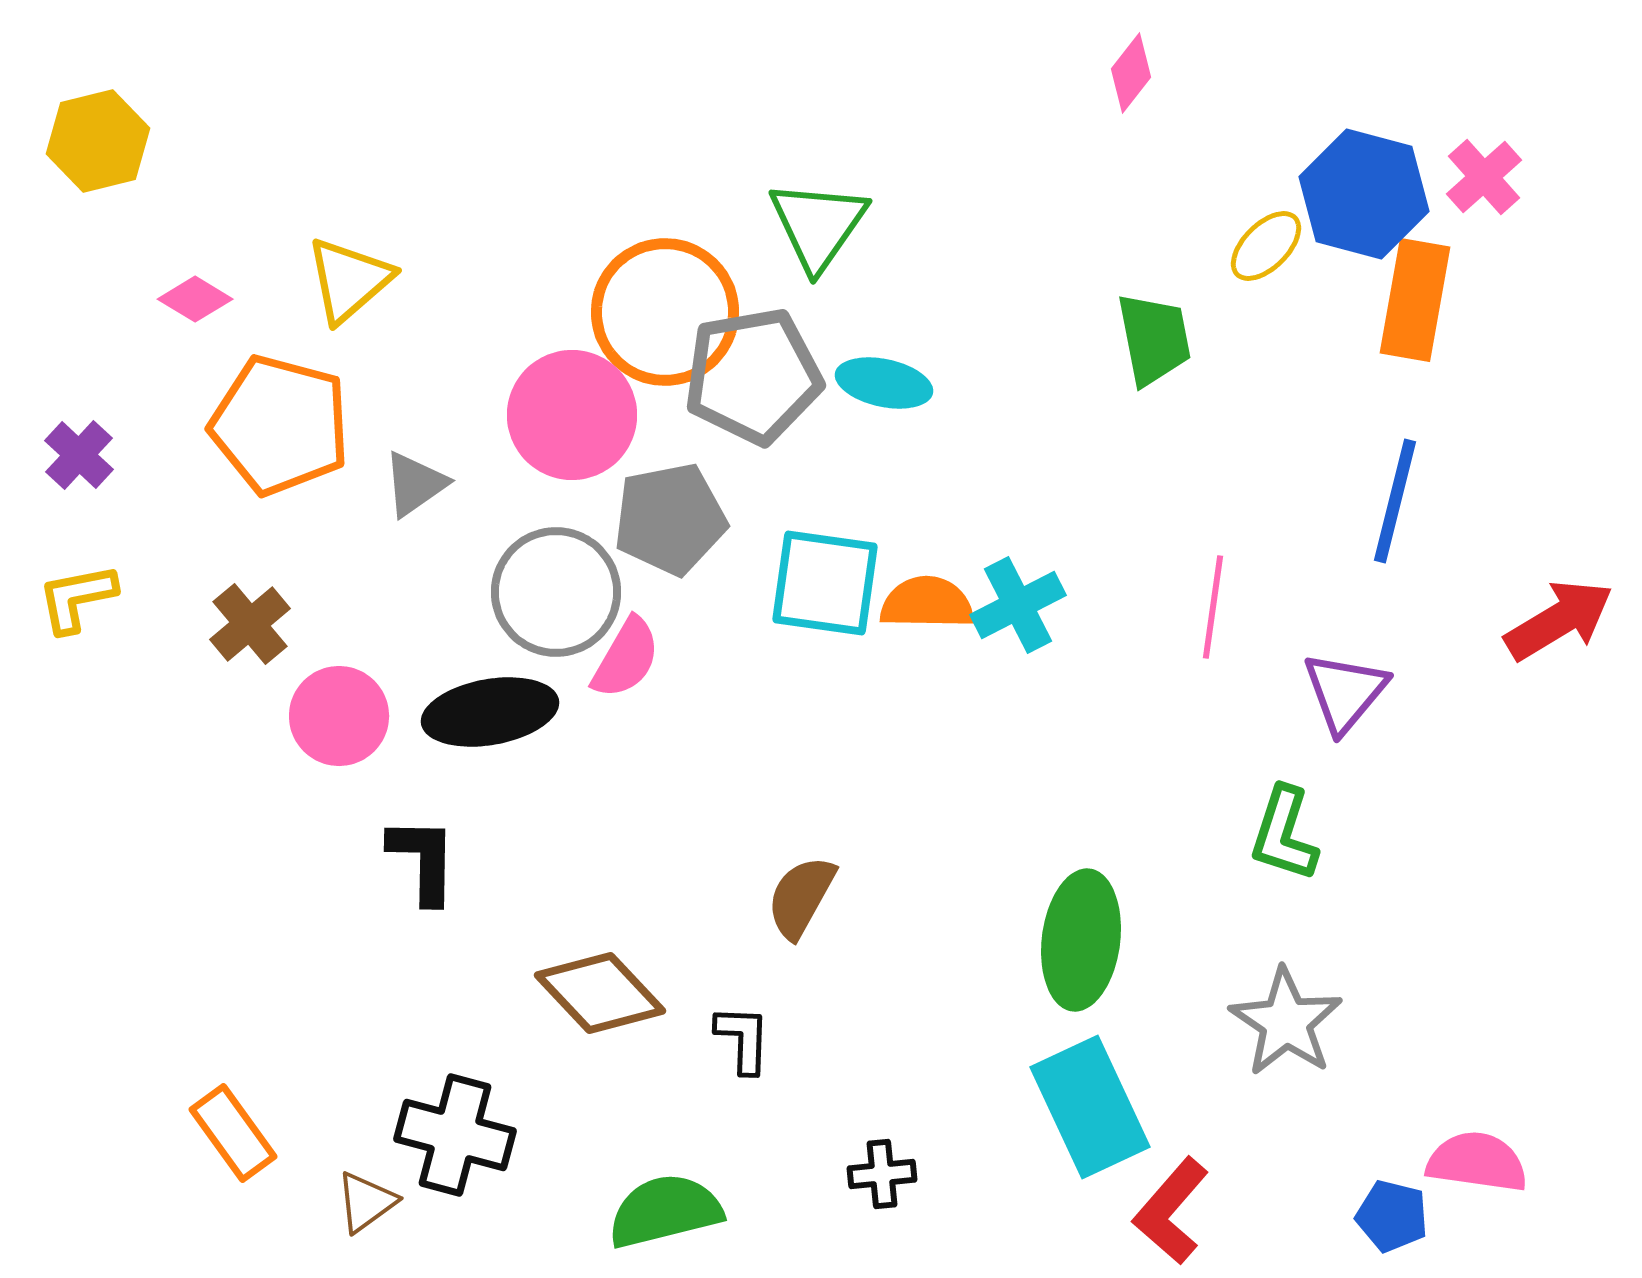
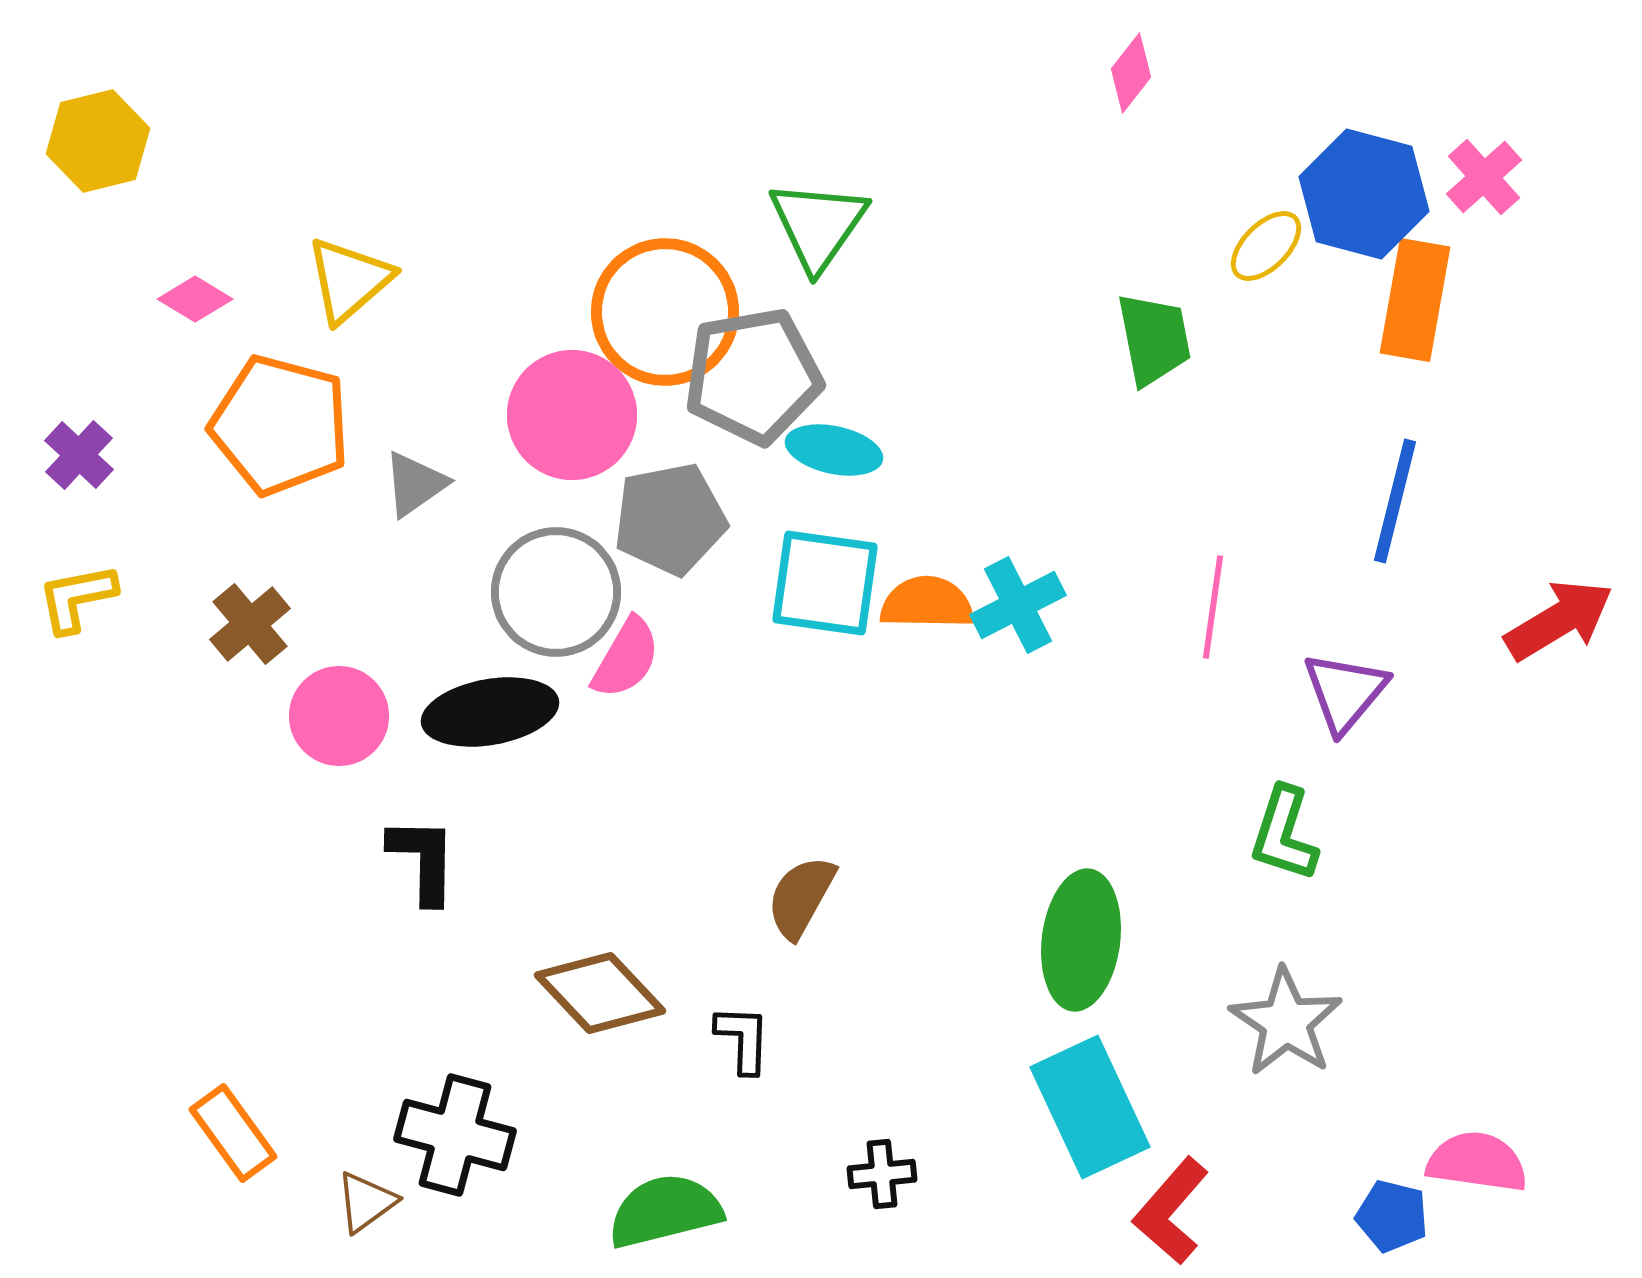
cyan ellipse at (884, 383): moved 50 px left, 67 px down
